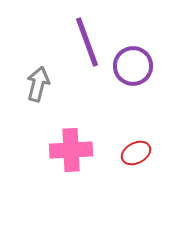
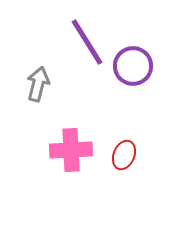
purple line: rotated 12 degrees counterclockwise
red ellipse: moved 12 px left, 2 px down; rotated 40 degrees counterclockwise
